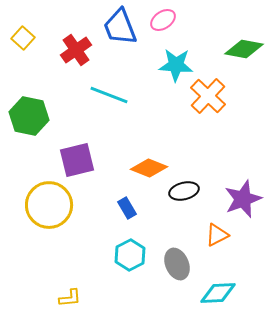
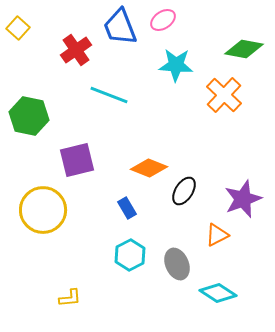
yellow square: moved 5 px left, 10 px up
orange cross: moved 16 px right, 1 px up
black ellipse: rotated 44 degrees counterclockwise
yellow circle: moved 6 px left, 5 px down
cyan diamond: rotated 36 degrees clockwise
